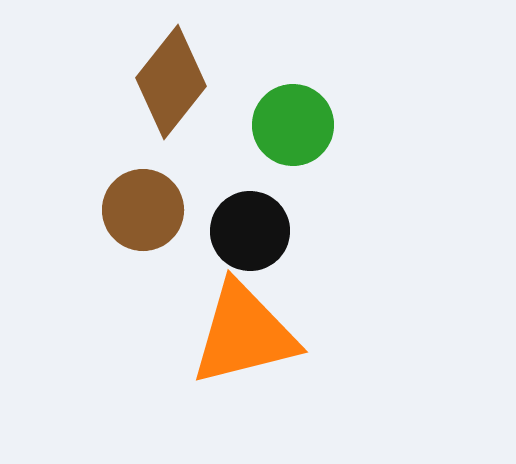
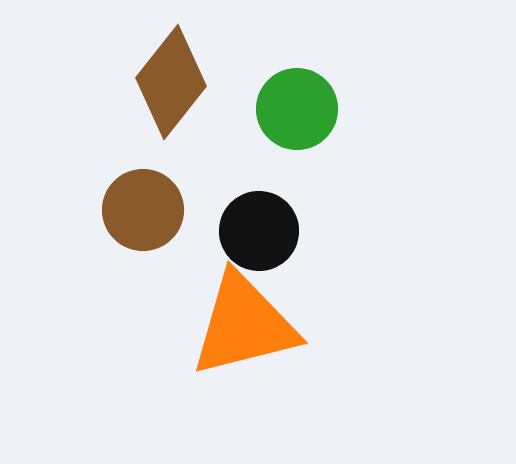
green circle: moved 4 px right, 16 px up
black circle: moved 9 px right
orange triangle: moved 9 px up
